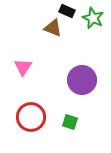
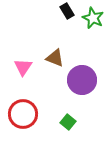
black rectangle: rotated 35 degrees clockwise
brown triangle: moved 2 px right, 30 px down
red circle: moved 8 px left, 3 px up
green square: moved 2 px left; rotated 21 degrees clockwise
